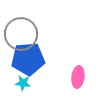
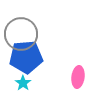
blue pentagon: moved 2 px left, 2 px up
cyan star: rotated 28 degrees clockwise
